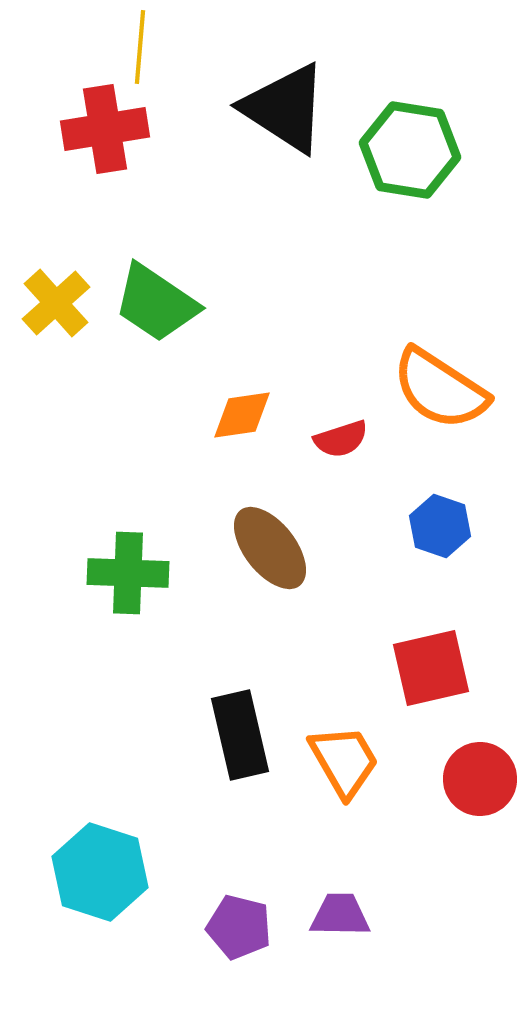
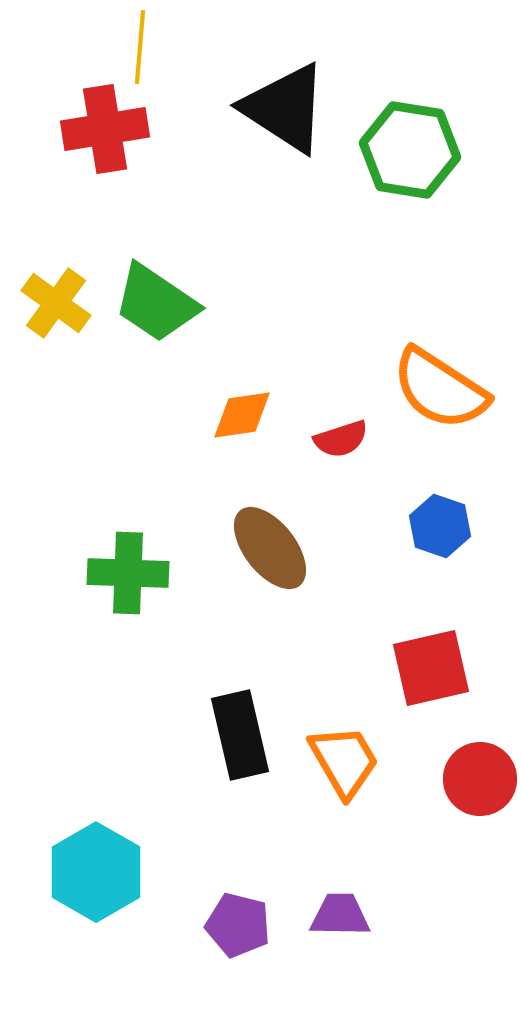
yellow cross: rotated 12 degrees counterclockwise
cyan hexagon: moved 4 px left; rotated 12 degrees clockwise
purple pentagon: moved 1 px left, 2 px up
